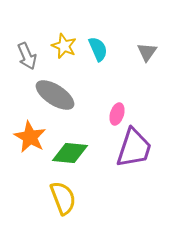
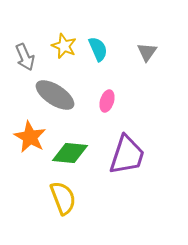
gray arrow: moved 2 px left, 1 px down
pink ellipse: moved 10 px left, 13 px up
purple trapezoid: moved 7 px left, 7 px down
